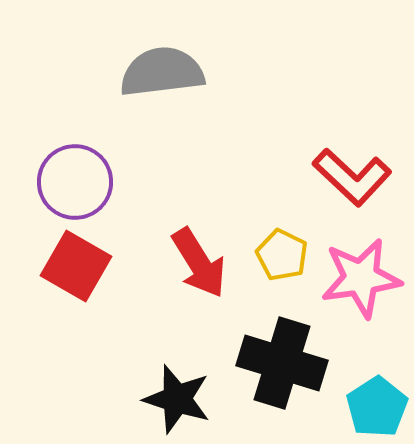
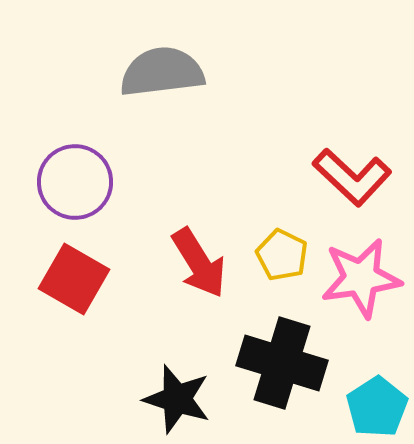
red square: moved 2 px left, 13 px down
